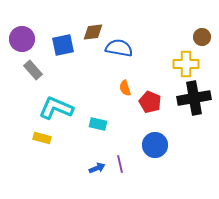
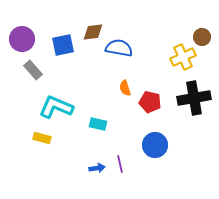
yellow cross: moved 3 px left, 7 px up; rotated 25 degrees counterclockwise
red pentagon: rotated 10 degrees counterclockwise
cyan L-shape: moved 1 px up
blue arrow: rotated 14 degrees clockwise
